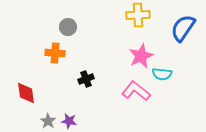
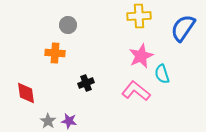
yellow cross: moved 1 px right, 1 px down
gray circle: moved 2 px up
cyan semicircle: rotated 66 degrees clockwise
black cross: moved 4 px down
